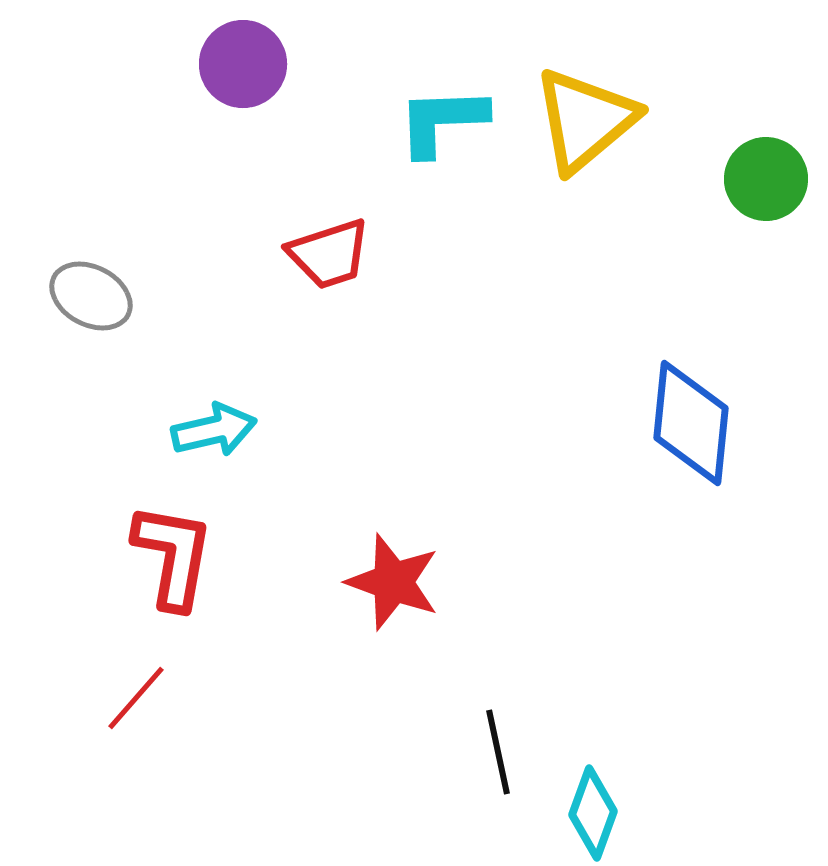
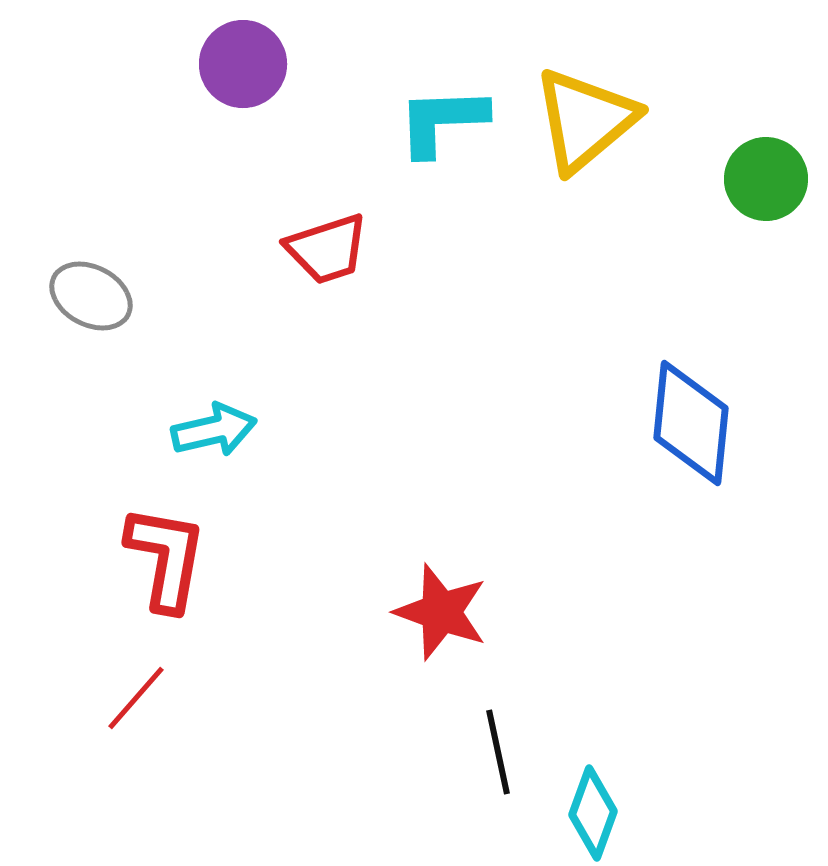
red trapezoid: moved 2 px left, 5 px up
red L-shape: moved 7 px left, 2 px down
red star: moved 48 px right, 30 px down
